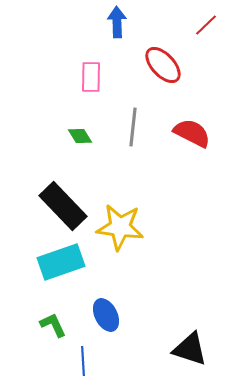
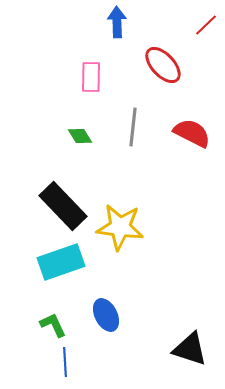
blue line: moved 18 px left, 1 px down
